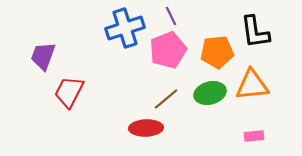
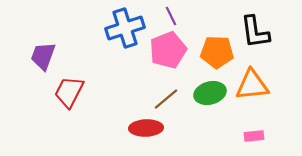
orange pentagon: rotated 8 degrees clockwise
